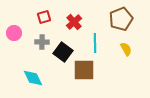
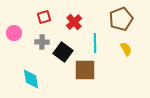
brown square: moved 1 px right
cyan diamond: moved 2 px left, 1 px down; rotated 15 degrees clockwise
